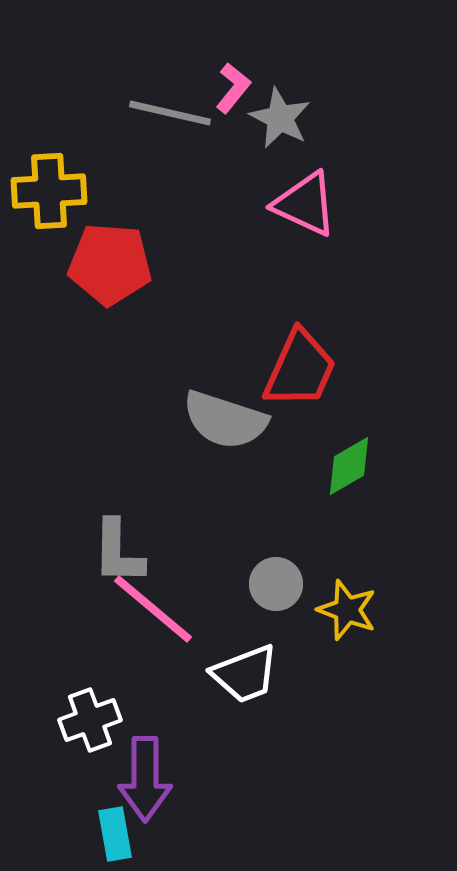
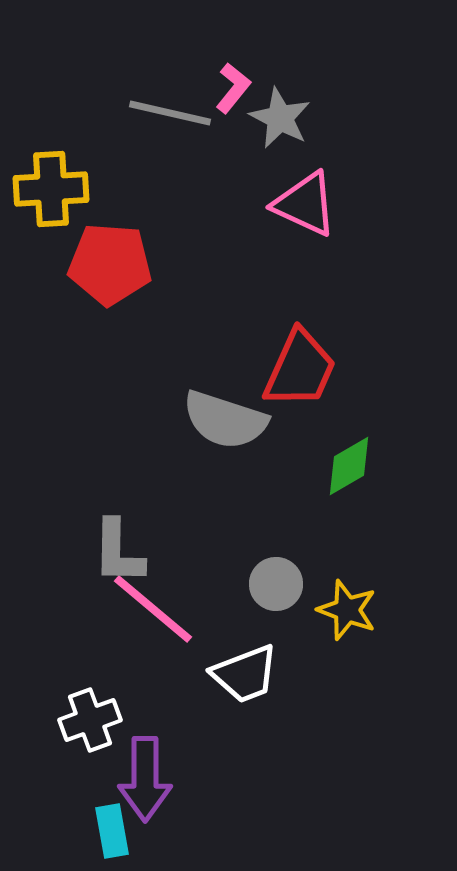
yellow cross: moved 2 px right, 2 px up
cyan rectangle: moved 3 px left, 3 px up
